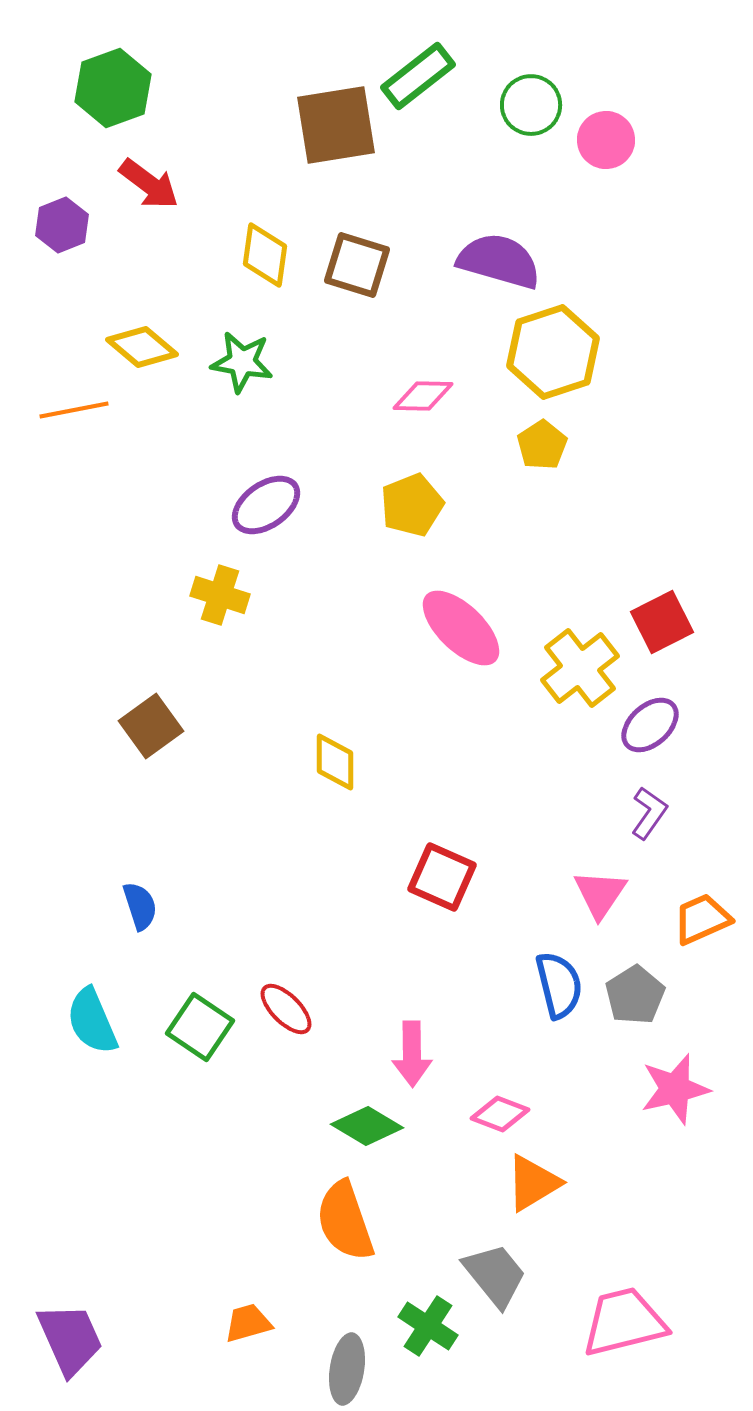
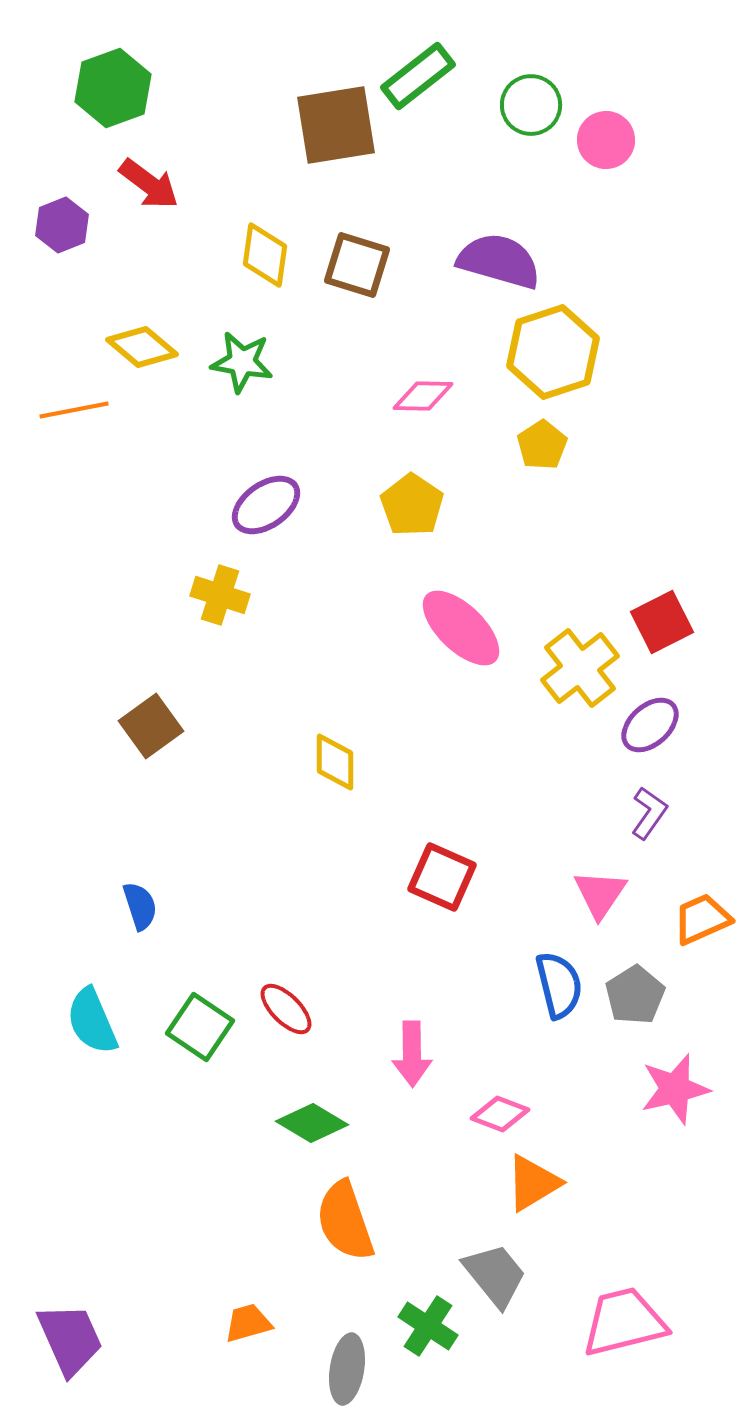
yellow pentagon at (412, 505): rotated 16 degrees counterclockwise
green diamond at (367, 1126): moved 55 px left, 3 px up
